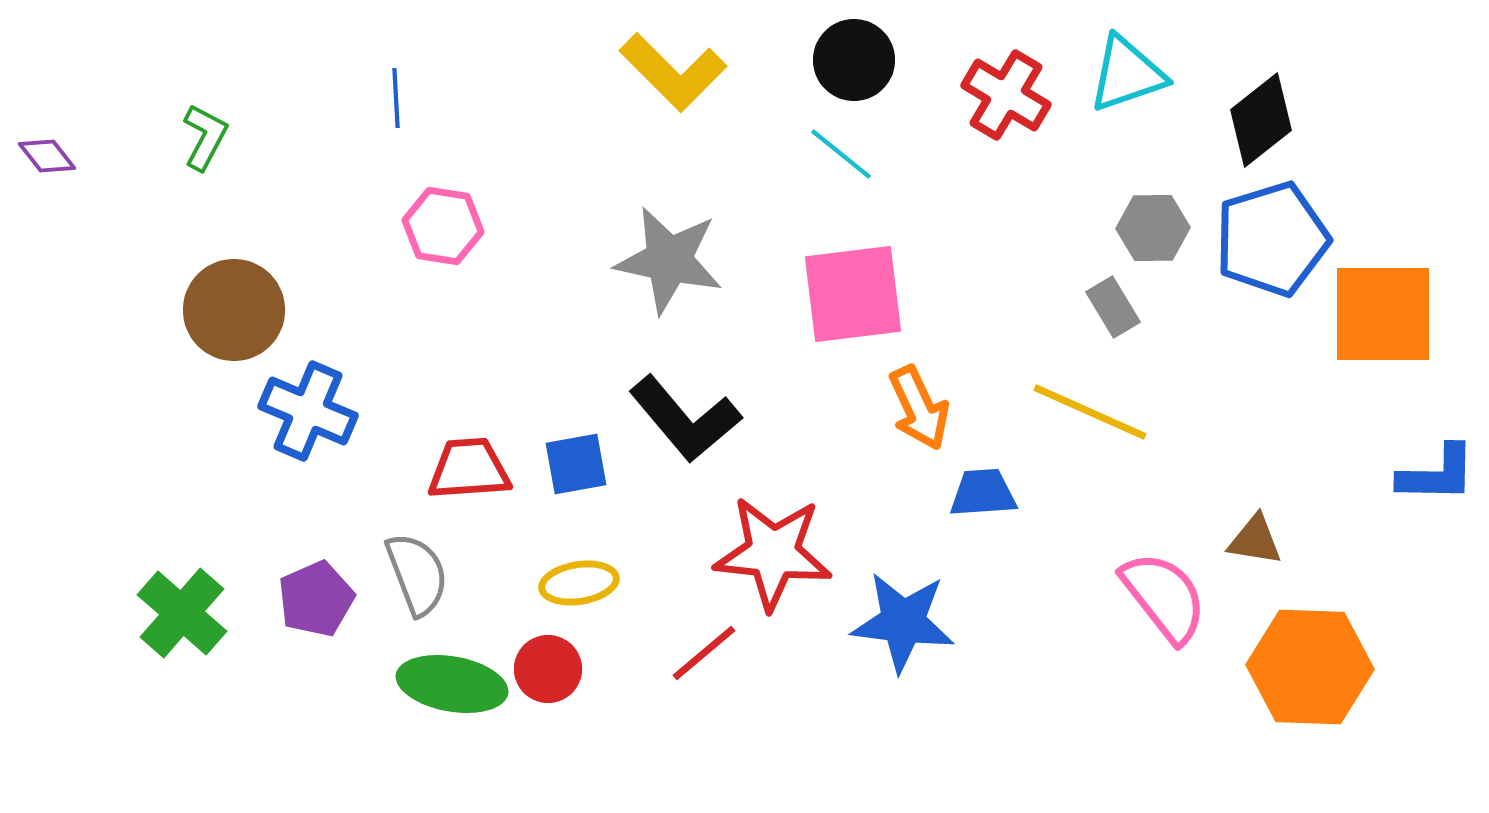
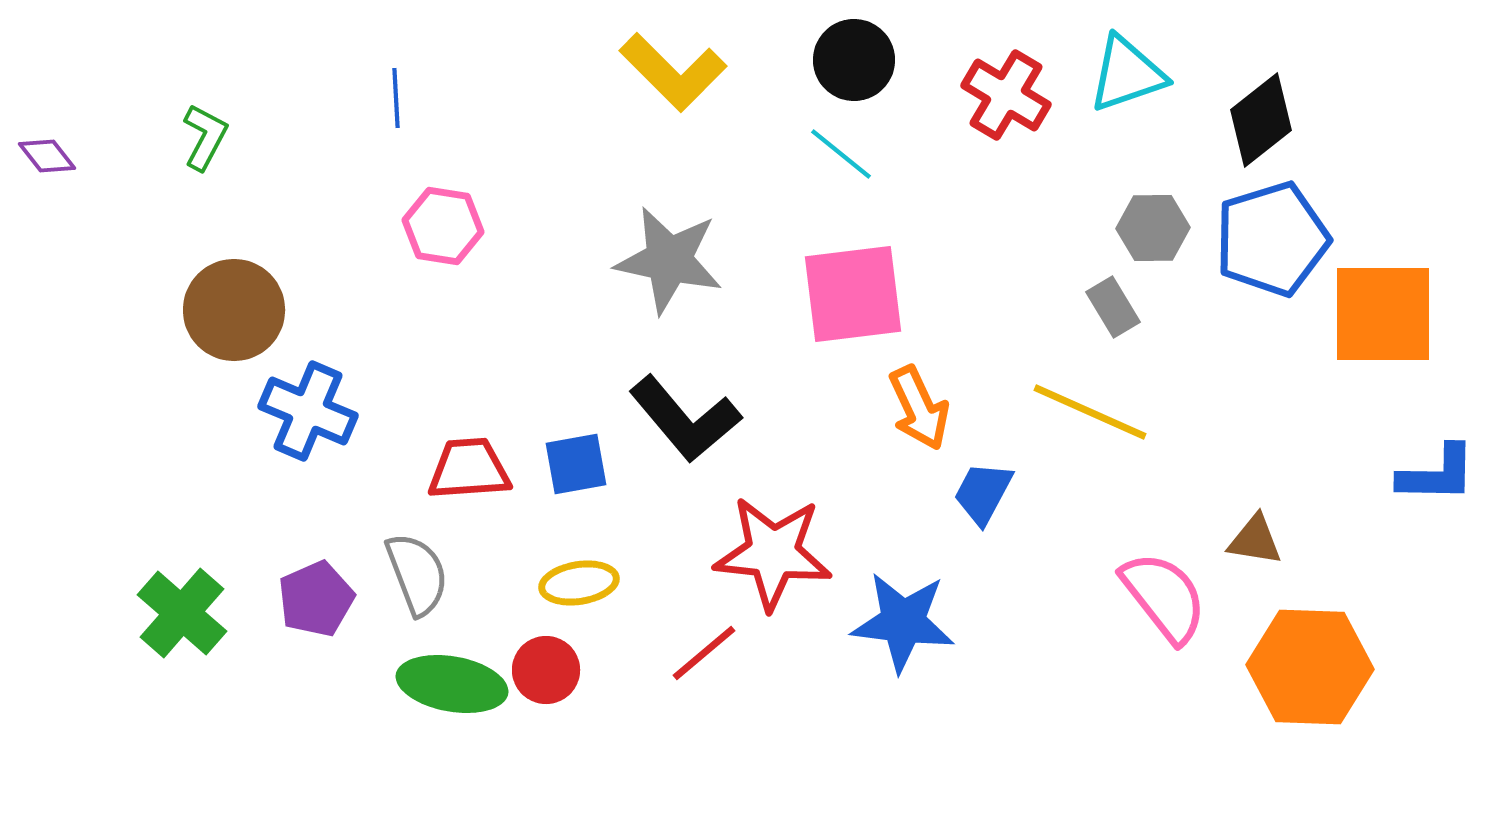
blue trapezoid: rotated 58 degrees counterclockwise
red circle: moved 2 px left, 1 px down
